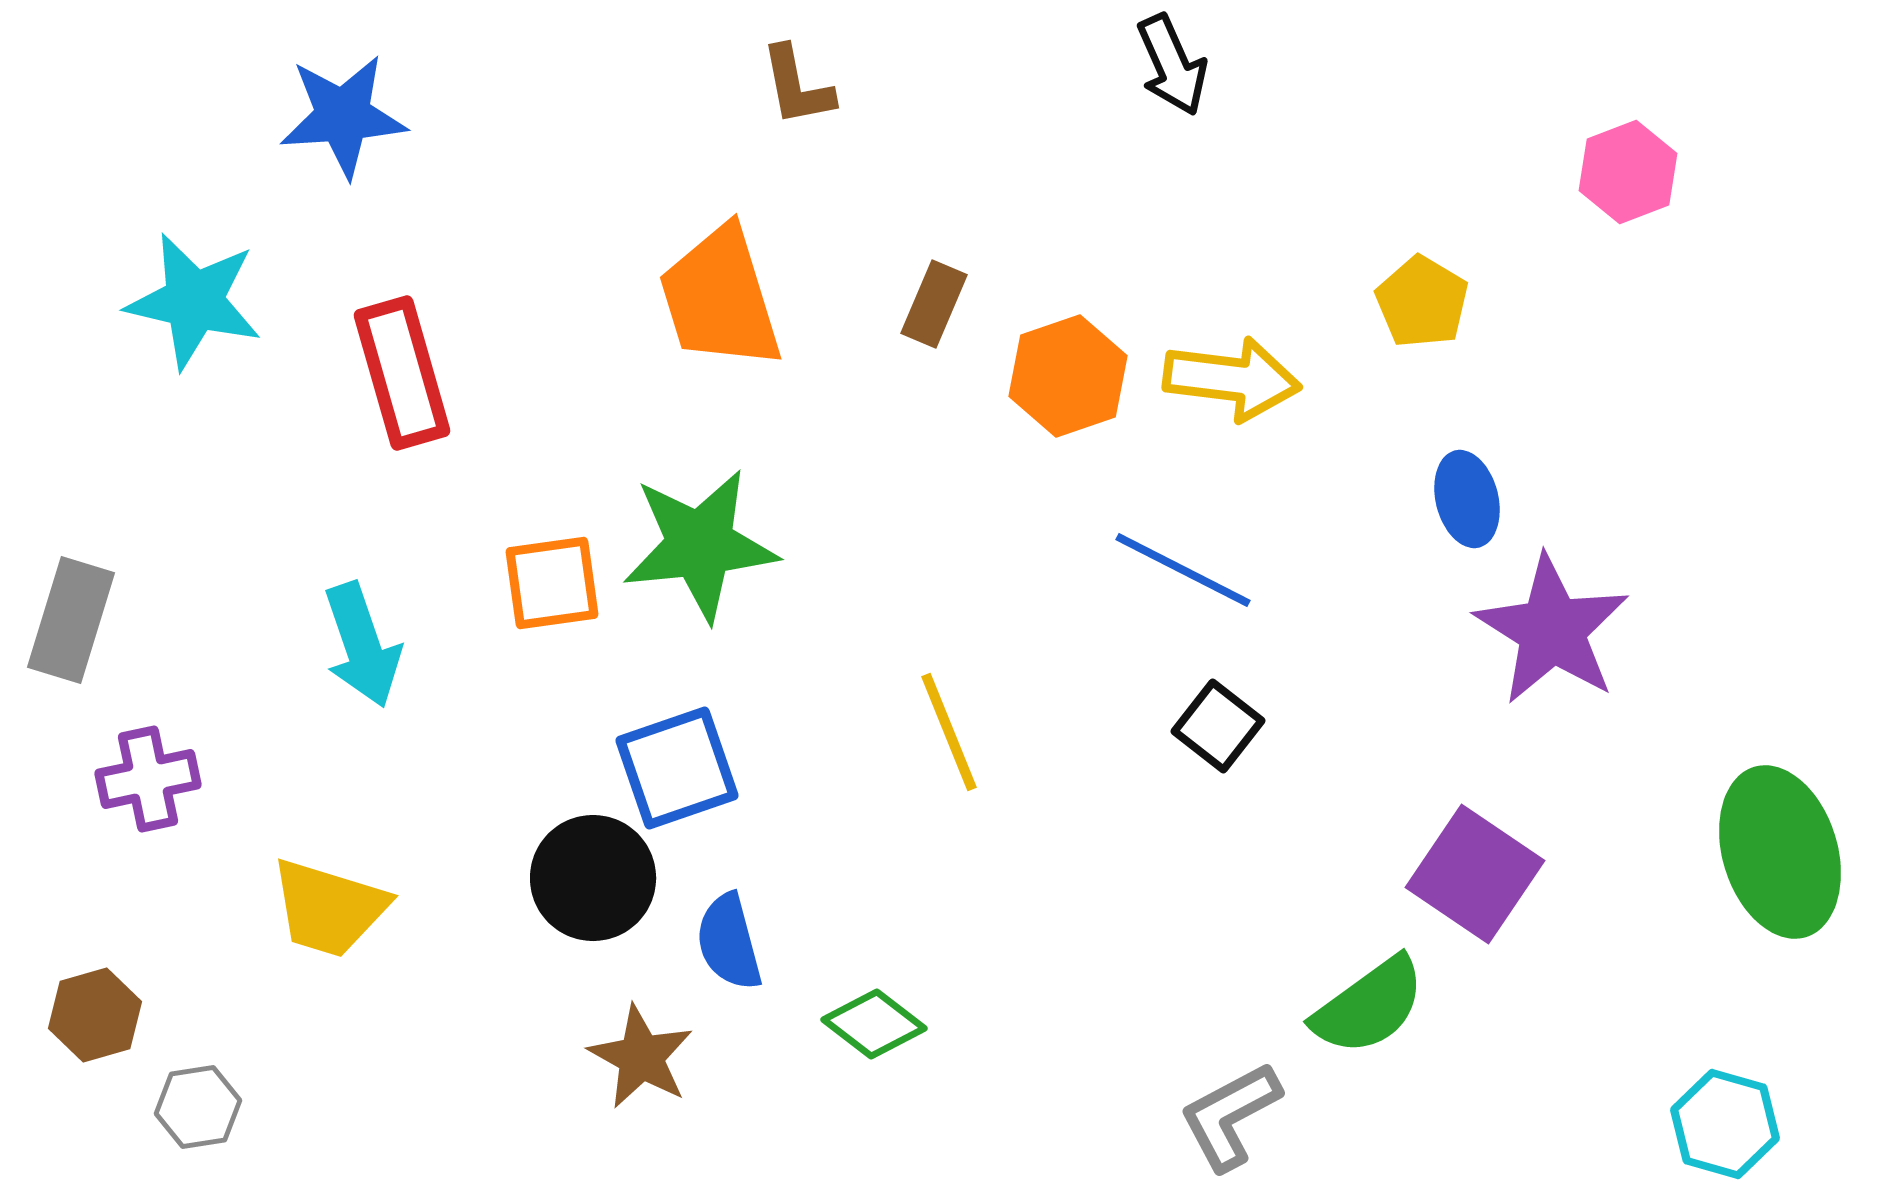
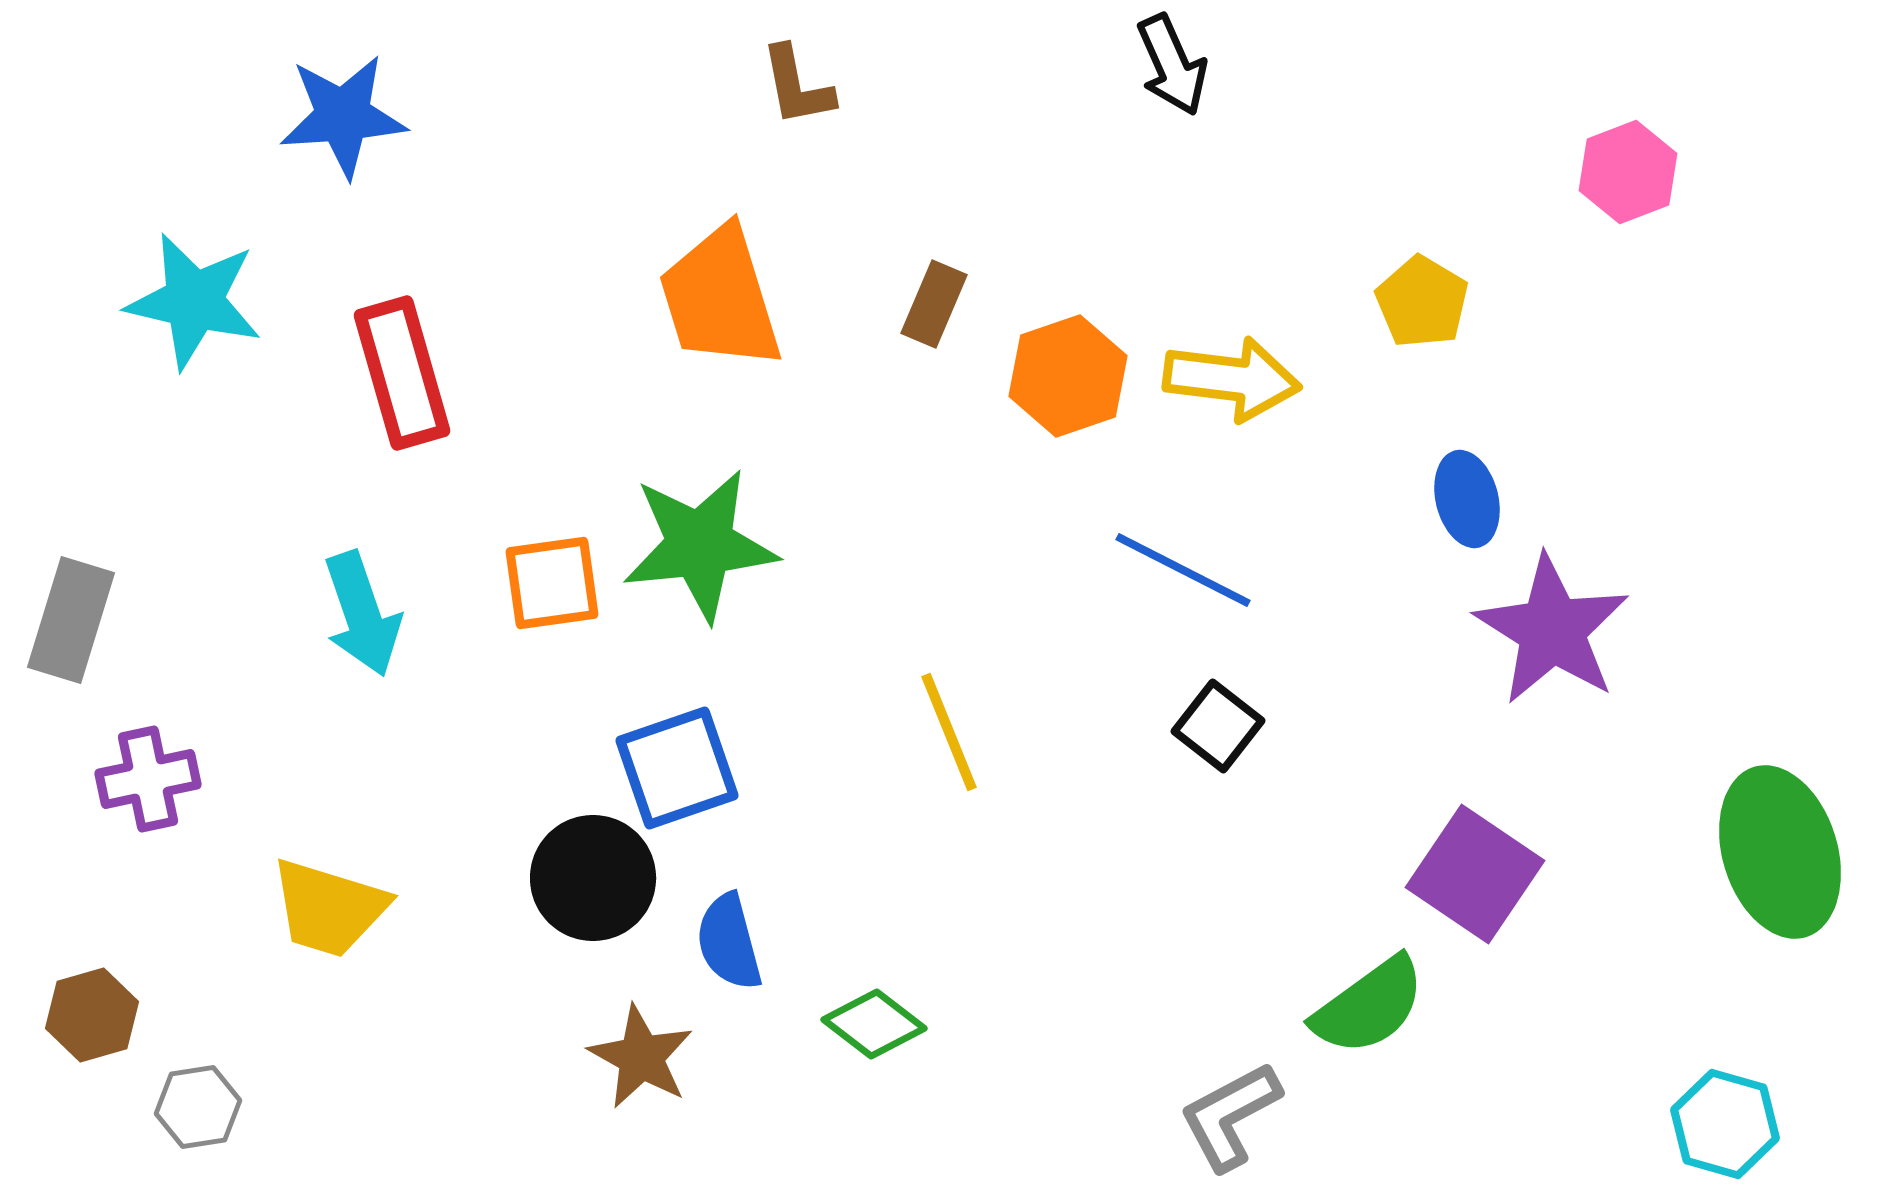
cyan arrow: moved 31 px up
brown hexagon: moved 3 px left
